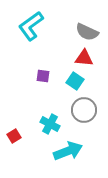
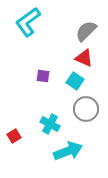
cyan L-shape: moved 3 px left, 4 px up
gray semicircle: moved 1 px left, 1 px up; rotated 110 degrees clockwise
red triangle: rotated 18 degrees clockwise
gray circle: moved 2 px right, 1 px up
